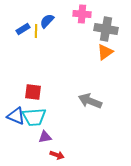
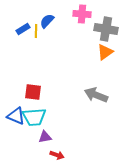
gray arrow: moved 6 px right, 6 px up
